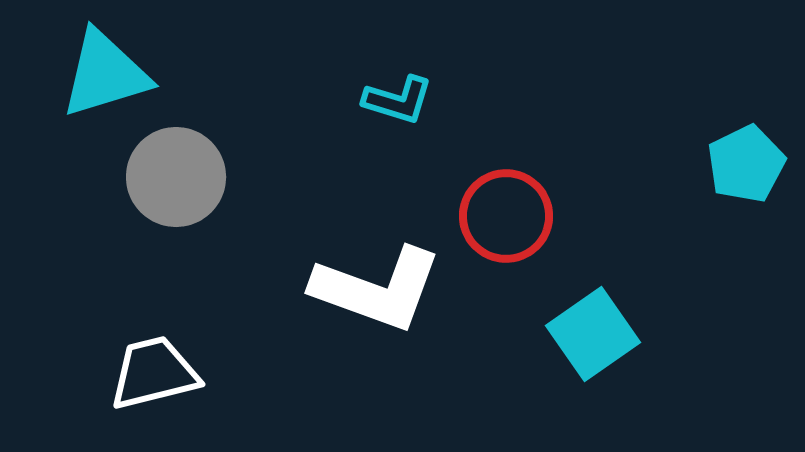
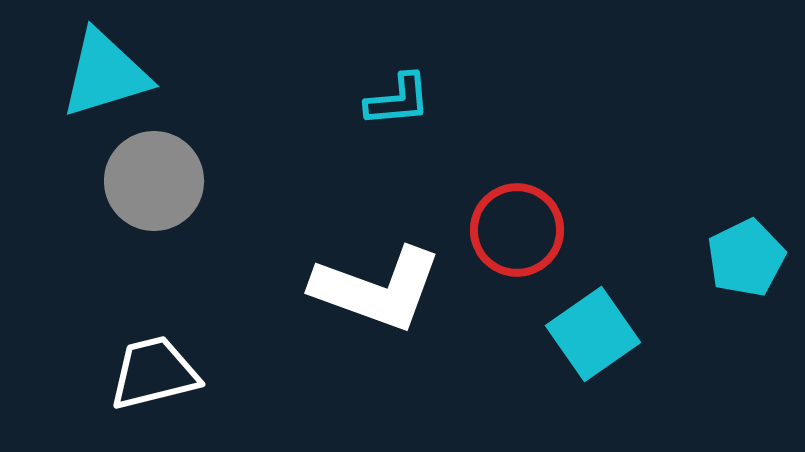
cyan L-shape: rotated 22 degrees counterclockwise
cyan pentagon: moved 94 px down
gray circle: moved 22 px left, 4 px down
red circle: moved 11 px right, 14 px down
